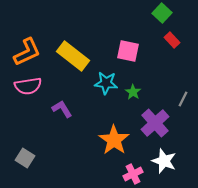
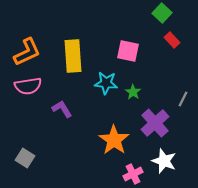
yellow rectangle: rotated 48 degrees clockwise
